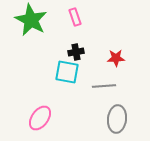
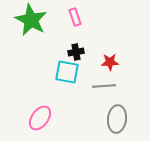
red star: moved 6 px left, 4 px down
